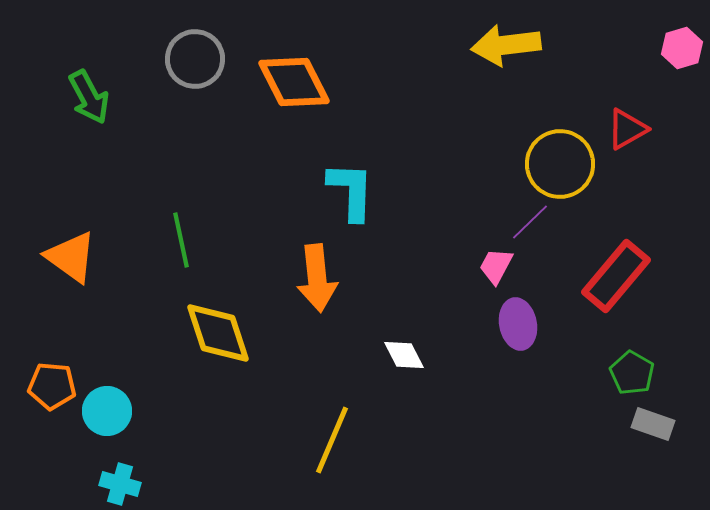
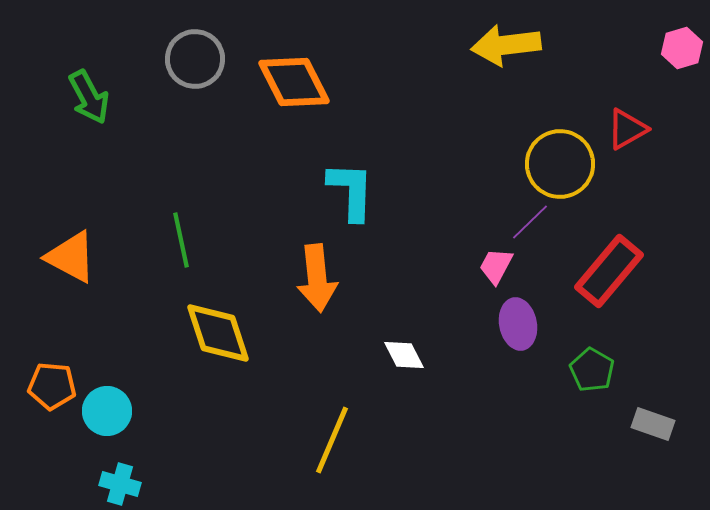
orange triangle: rotated 8 degrees counterclockwise
red rectangle: moved 7 px left, 5 px up
green pentagon: moved 40 px left, 3 px up
